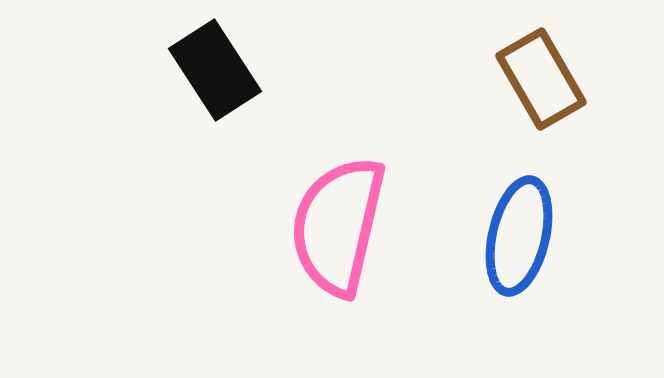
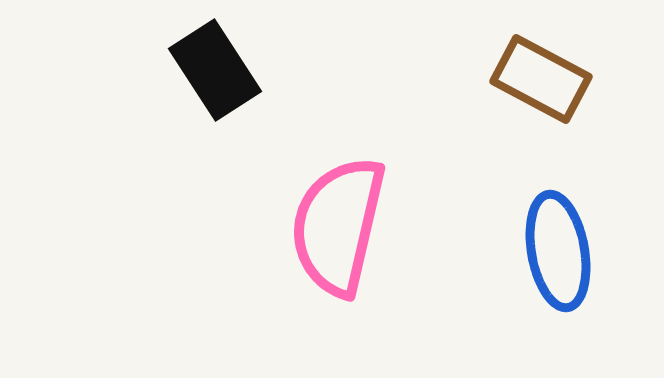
brown rectangle: rotated 32 degrees counterclockwise
blue ellipse: moved 39 px right, 15 px down; rotated 23 degrees counterclockwise
